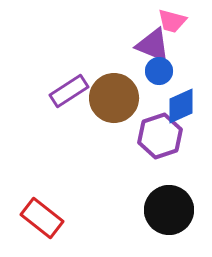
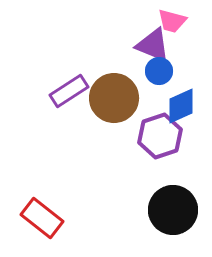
black circle: moved 4 px right
